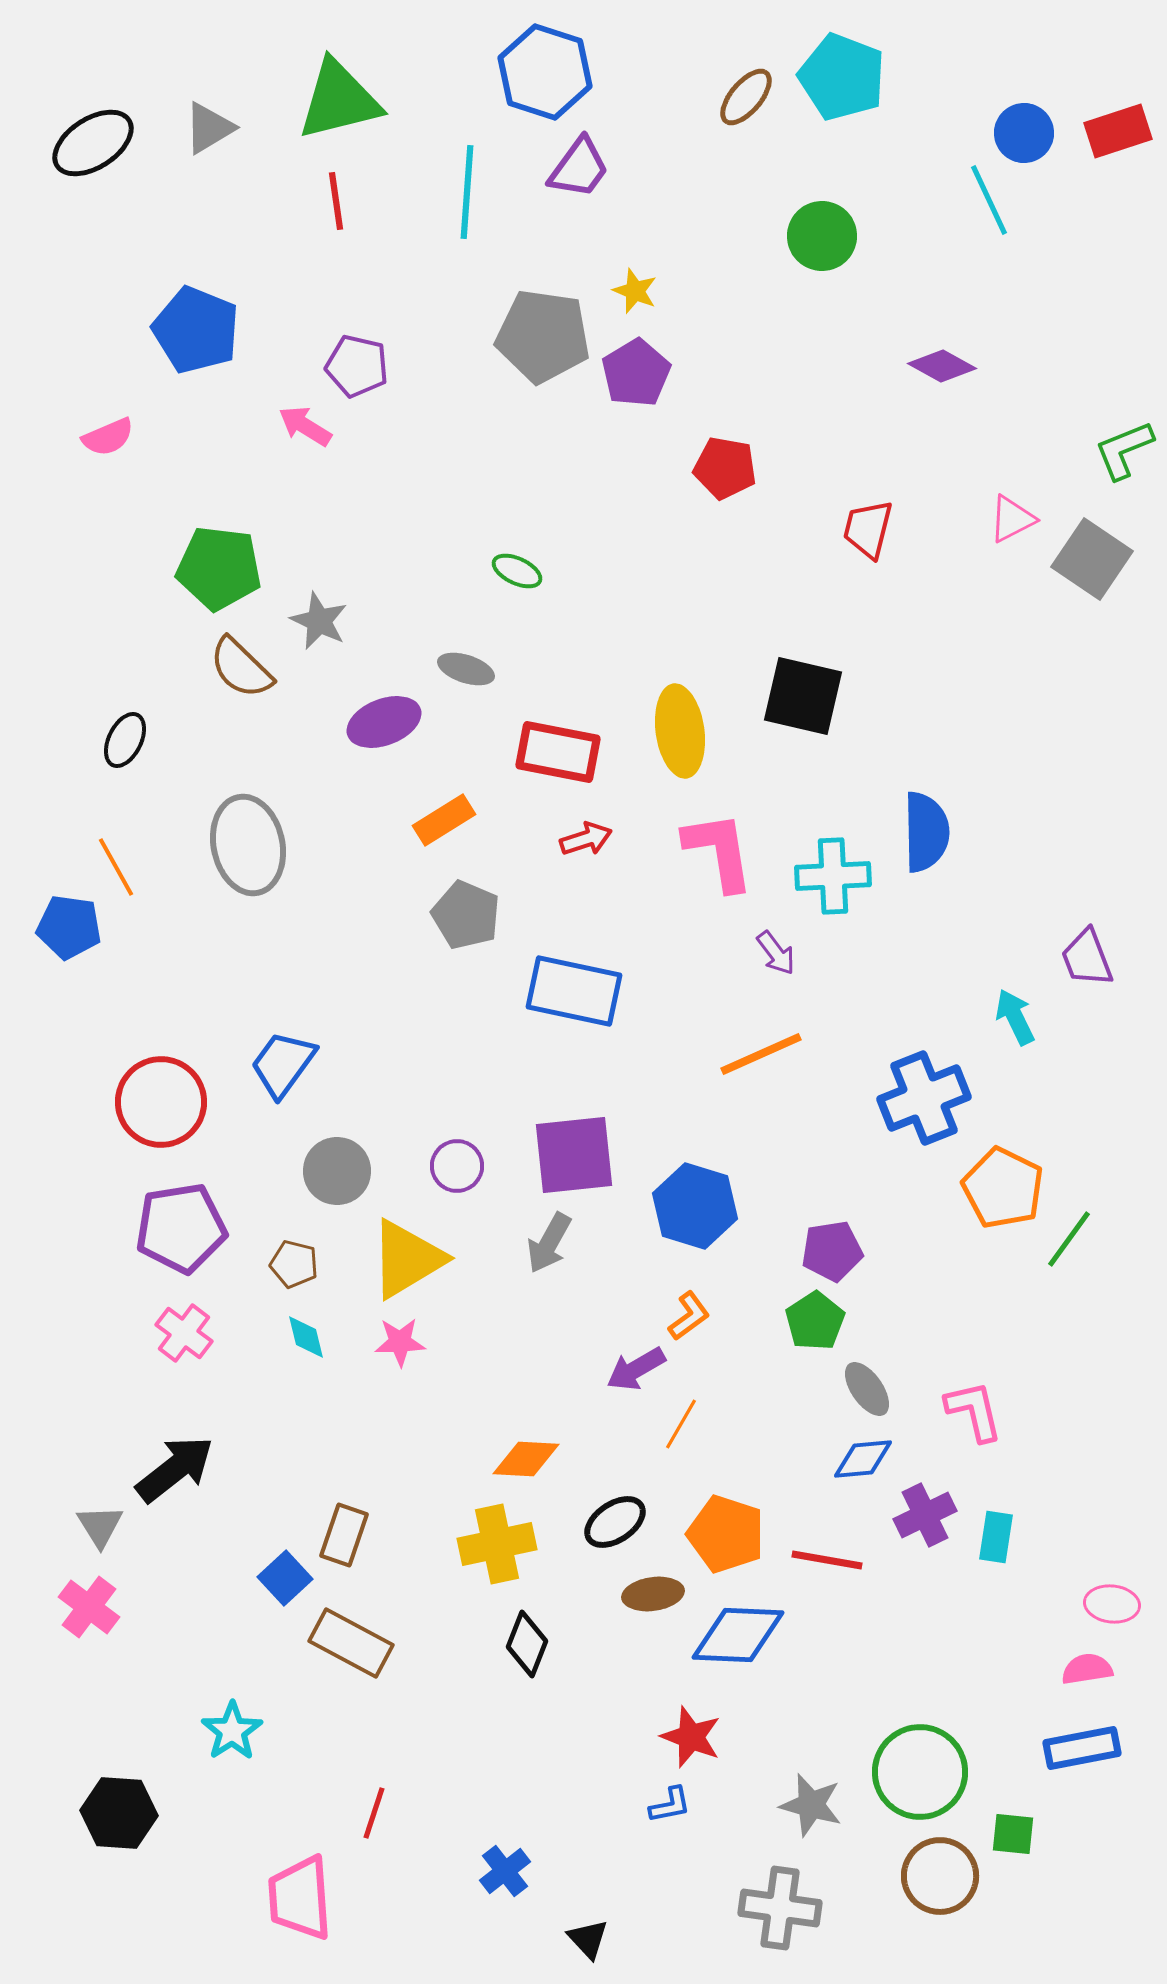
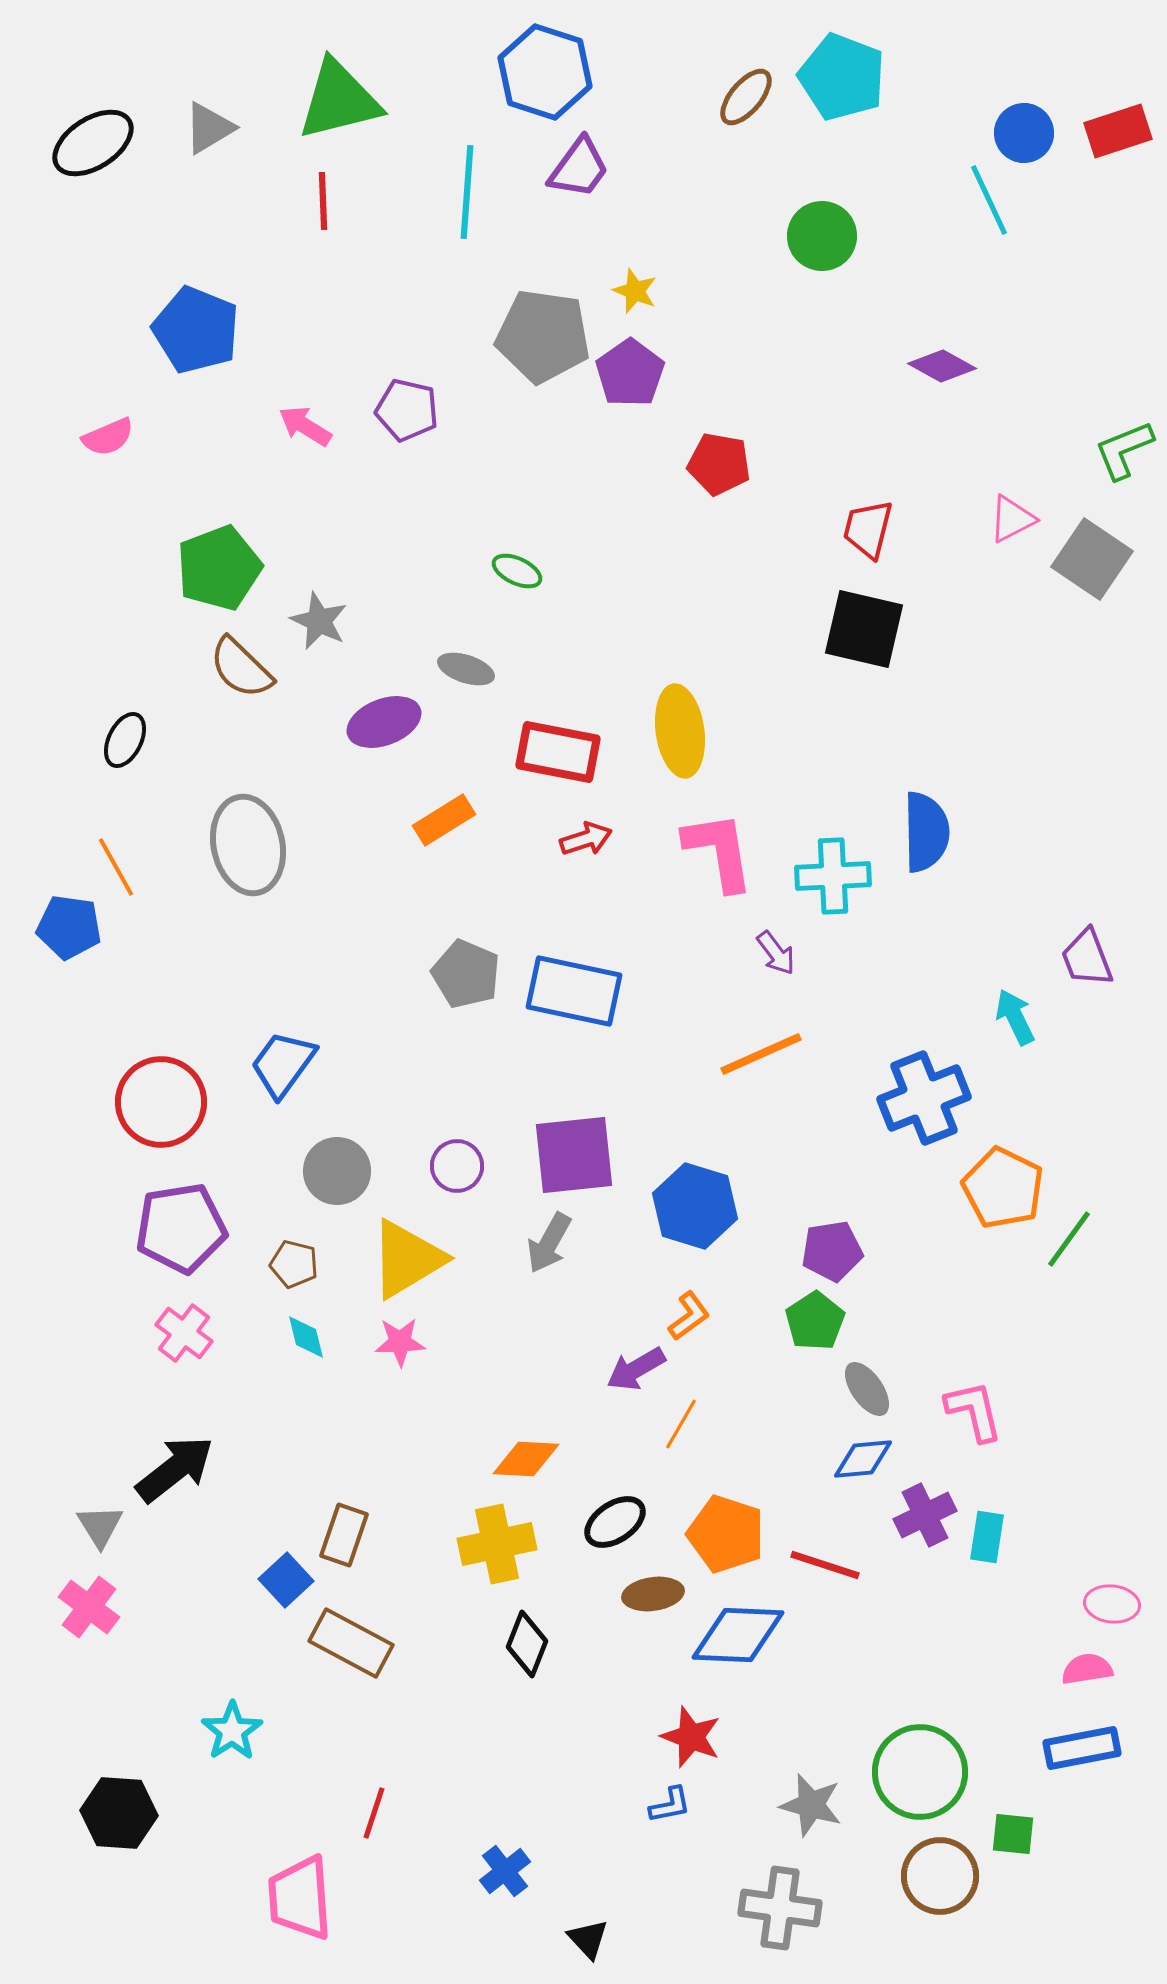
red line at (336, 201): moved 13 px left; rotated 6 degrees clockwise
purple pentagon at (357, 366): moved 50 px right, 44 px down
purple pentagon at (636, 373): moved 6 px left; rotated 4 degrees counterclockwise
red pentagon at (725, 468): moved 6 px left, 4 px up
green pentagon at (219, 568): rotated 28 degrees counterclockwise
black square at (803, 696): moved 61 px right, 67 px up
gray pentagon at (466, 915): moved 59 px down
cyan rectangle at (996, 1537): moved 9 px left
red line at (827, 1560): moved 2 px left, 5 px down; rotated 8 degrees clockwise
blue square at (285, 1578): moved 1 px right, 2 px down
